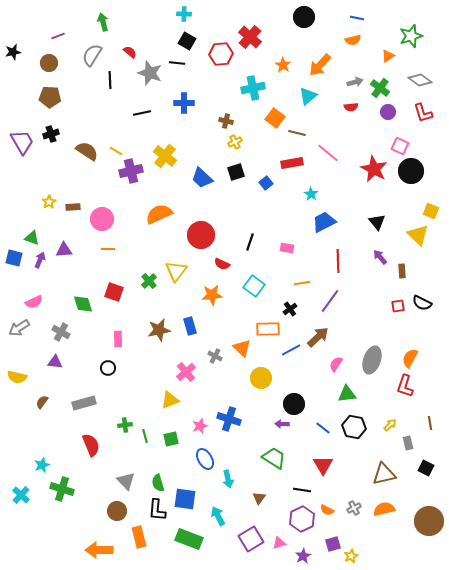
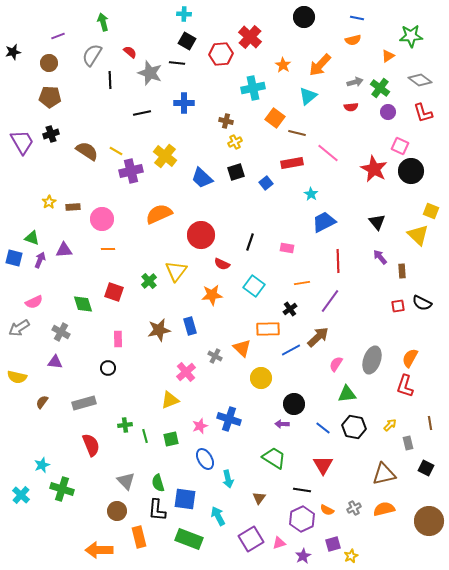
green star at (411, 36): rotated 15 degrees clockwise
